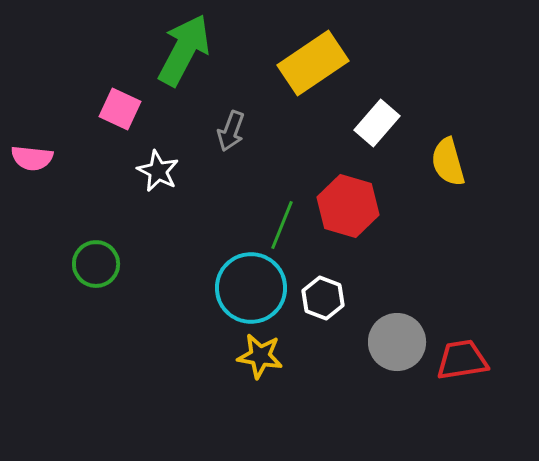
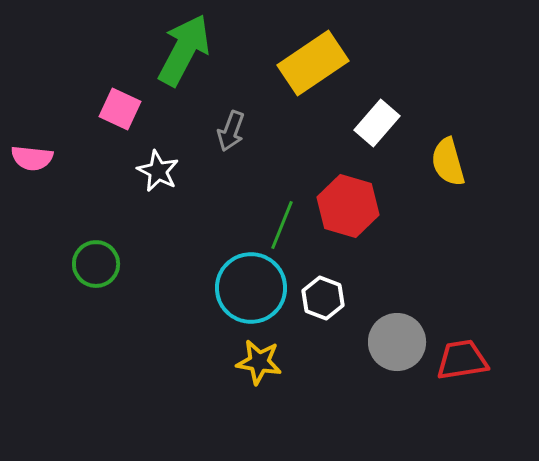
yellow star: moved 1 px left, 6 px down
